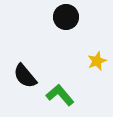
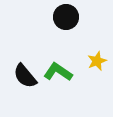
green L-shape: moved 2 px left, 23 px up; rotated 16 degrees counterclockwise
